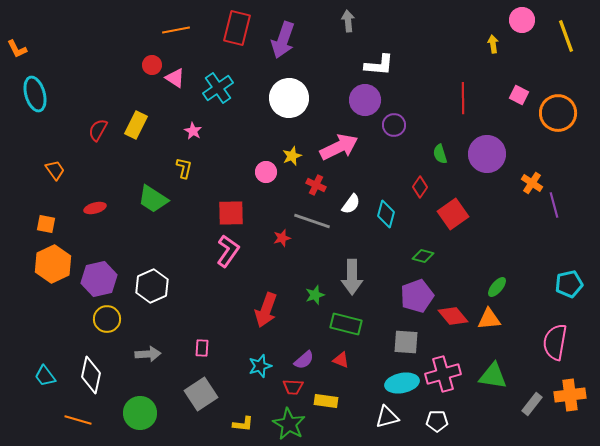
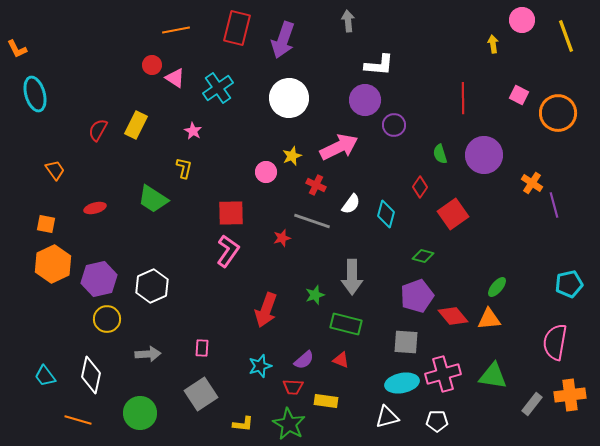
purple circle at (487, 154): moved 3 px left, 1 px down
